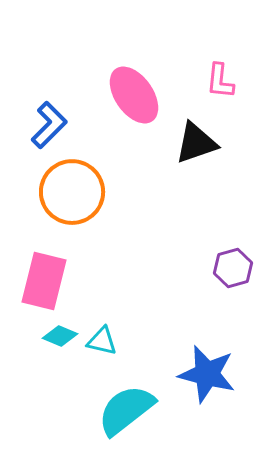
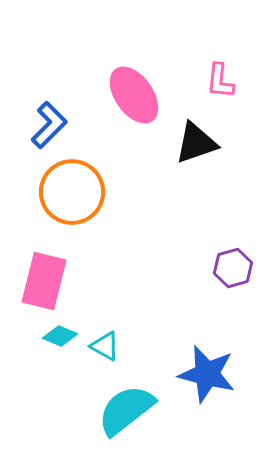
cyan triangle: moved 3 px right, 5 px down; rotated 16 degrees clockwise
